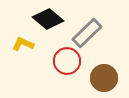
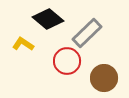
yellow L-shape: rotated 10 degrees clockwise
